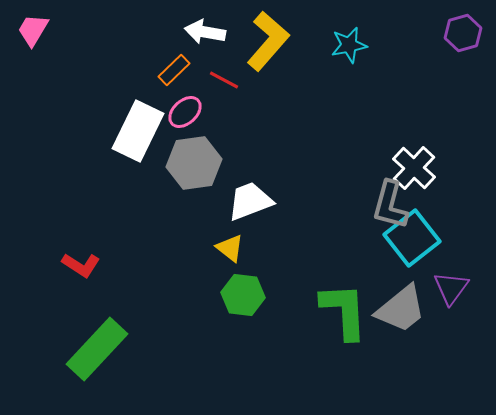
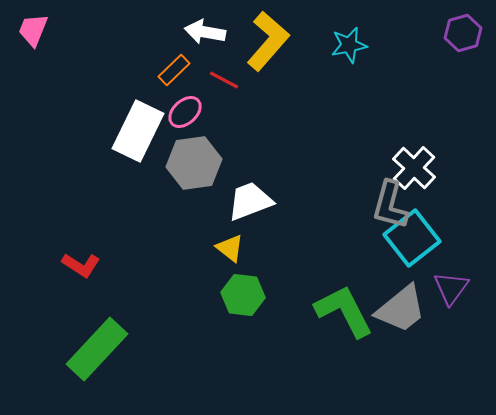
pink trapezoid: rotated 9 degrees counterclockwise
green L-shape: rotated 24 degrees counterclockwise
